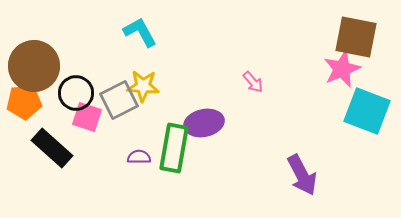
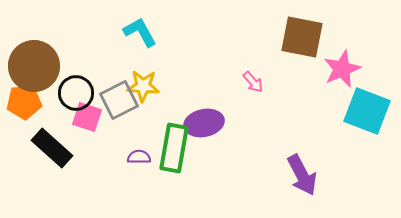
brown square: moved 54 px left
